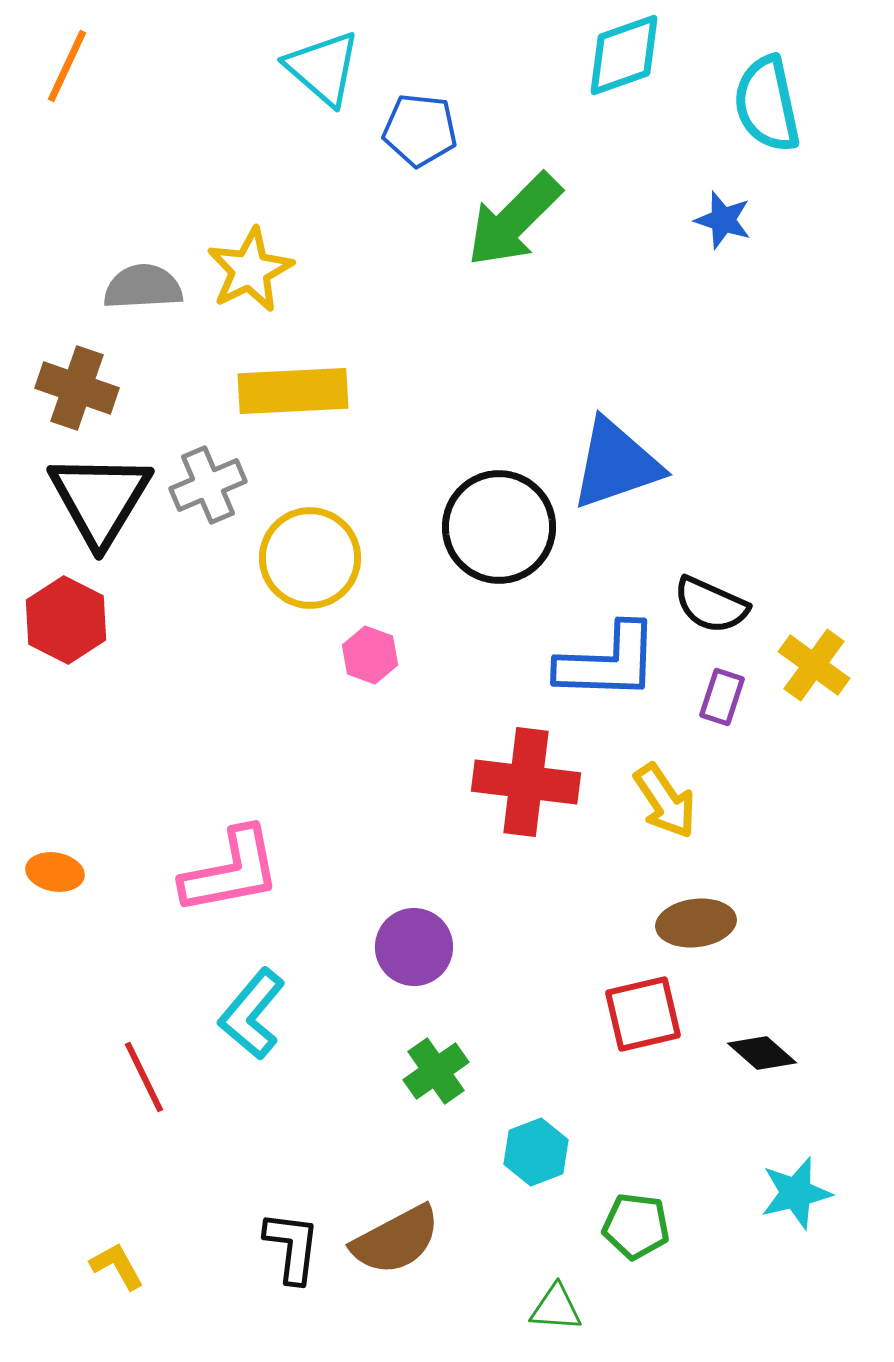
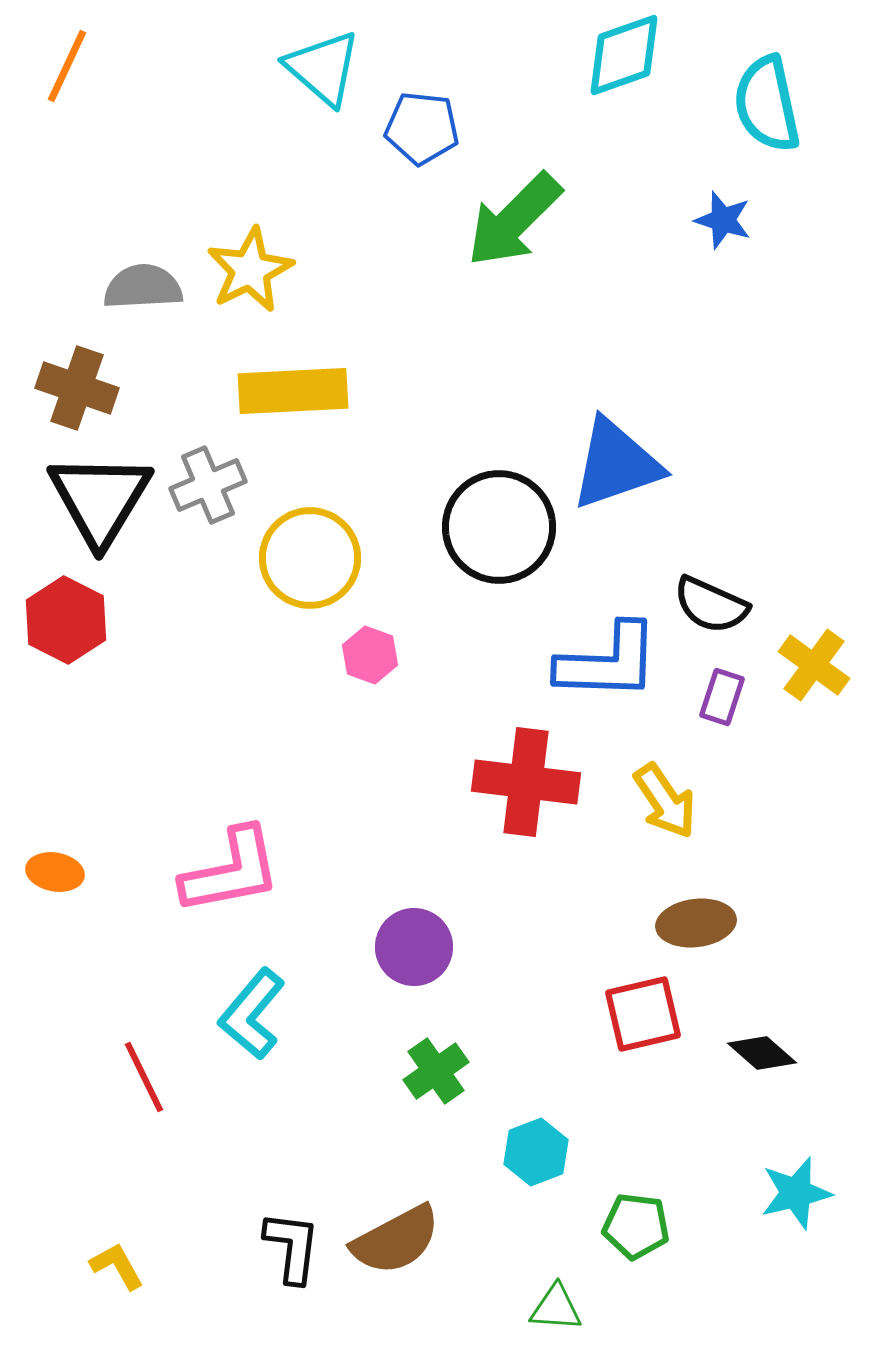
blue pentagon: moved 2 px right, 2 px up
